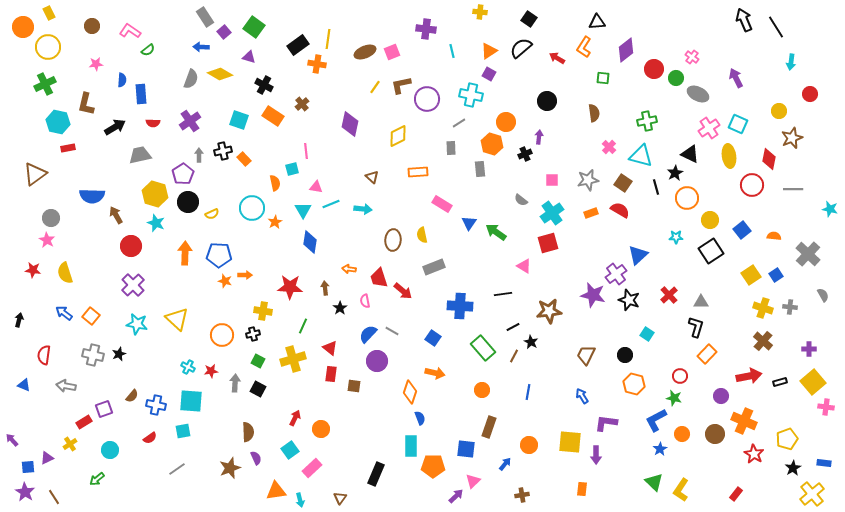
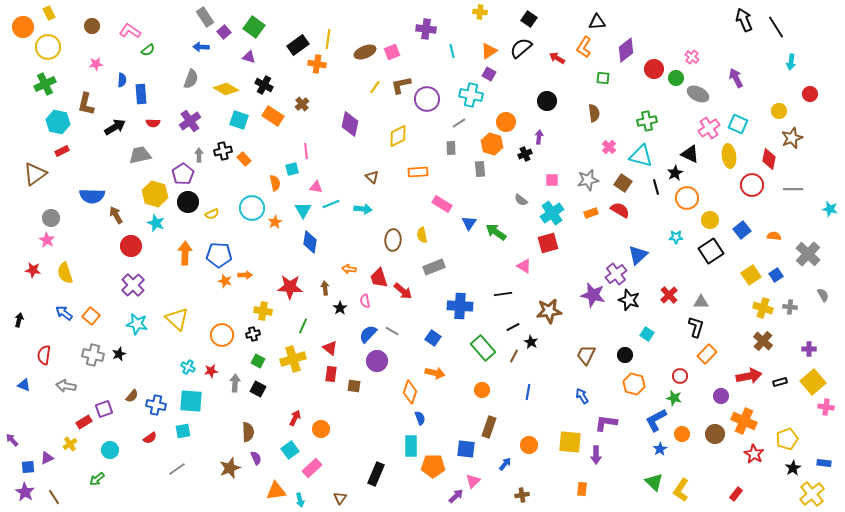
yellow diamond at (220, 74): moved 6 px right, 15 px down
red rectangle at (68, 148): moved 6 px left, 3 px down; rotated 16 degrees counterclockwise
